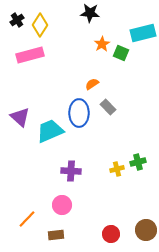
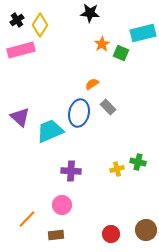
pink rectangle: moved 9 px left, 5 px up
blue ellipse: rotated 12 degrees clockwise
green cross: rotated 28 degrees clockwise
